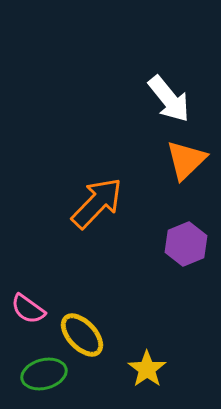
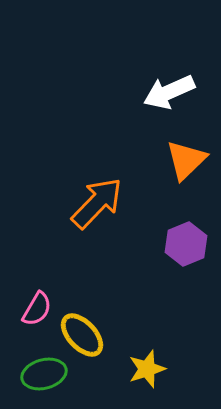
white arrow: moved 7 px up; rotated 105 degrees clockwise
pink semicircle: moved 9 px right; rotated 96 degrees counterclockwise
yellow star: rotated 18 degrees clockwise
